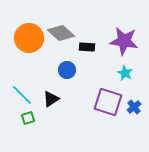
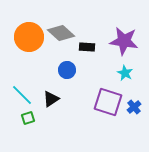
orange circle: moved 1 px up
